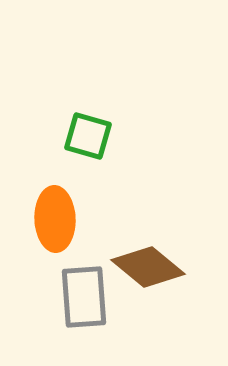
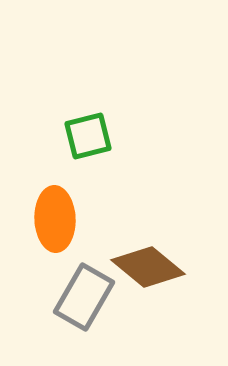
green square: rotated 30 degrees counterclockwise
gray rectangle: rotated 34 degrees clockwise
